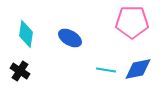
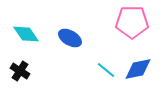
cyan diamond: rotated 44 degrees counterclockwise
cyan line: rotated 30 degrees clockwise
